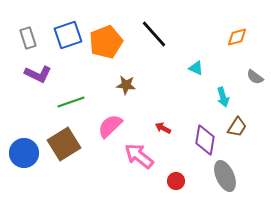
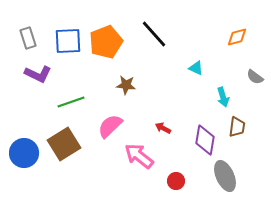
blue square: moved 6 px down; rotated 16 degrees clockwise
brown trapezoid: rotated 25 degrees counterclockwise
